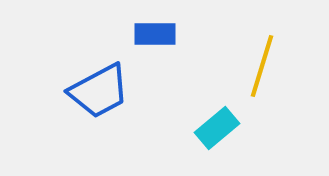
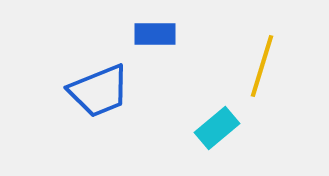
blue trapezoid: rotated 6 degrees clockwise
